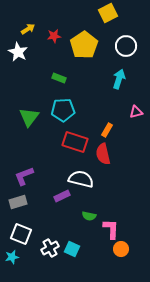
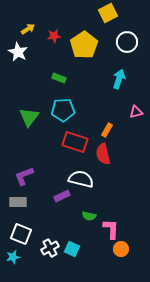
white circle: moved 1 px right, 4 px up
gray rectangle: rotated 18 degrees clockwise
cyan star: moved 1 px right
